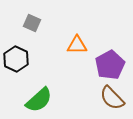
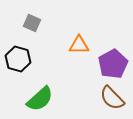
orange triangle: moved 2 px right
black hexagon: moved 2 px right; rotated 10 degrees counterclockwise
purple pentagon: moved 3 px right, 1 px up
green semicircle: moved 1 px right, 1 px up
